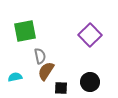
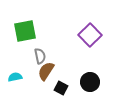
black square: rotated 24 degrees clockwise
